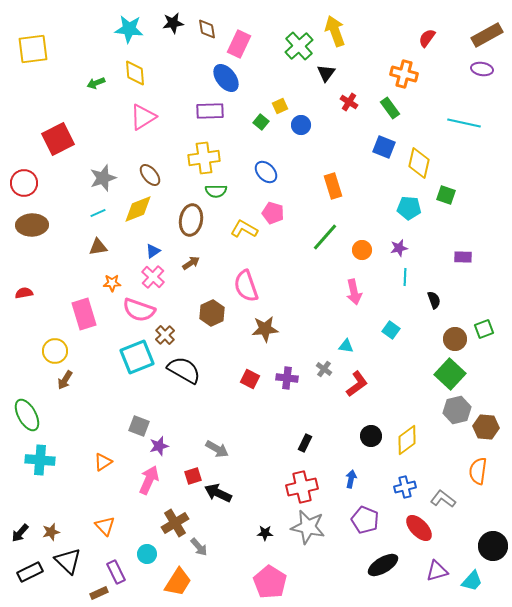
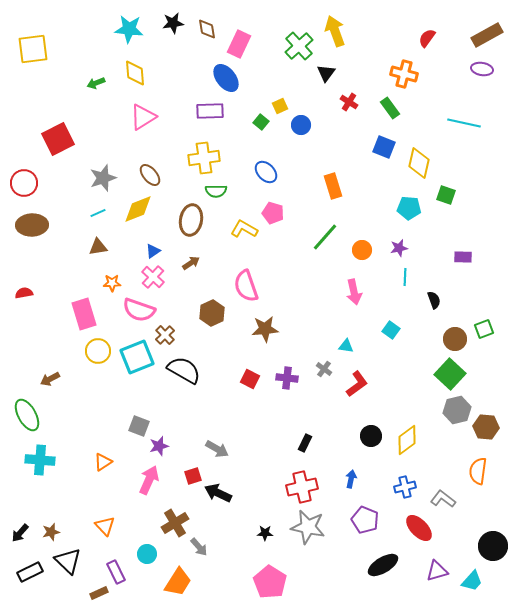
yellow circle at (55, 351): moved 43 px right
brown arrow at (65, 380): moved 15 px left, 1 px up; rotated 30 degrees clockwise
